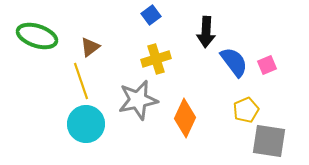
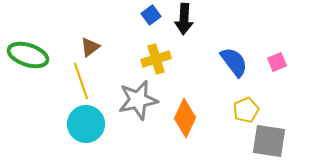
black arrow: moved 22 px left, 13 px up
green ellipse: moved 9 px left, 19 px down
pink square: moved 10 px right, 3 px up
